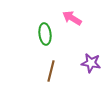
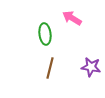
purple star: moved 4 px down
brown line: moved 1 px left, 3 px up
